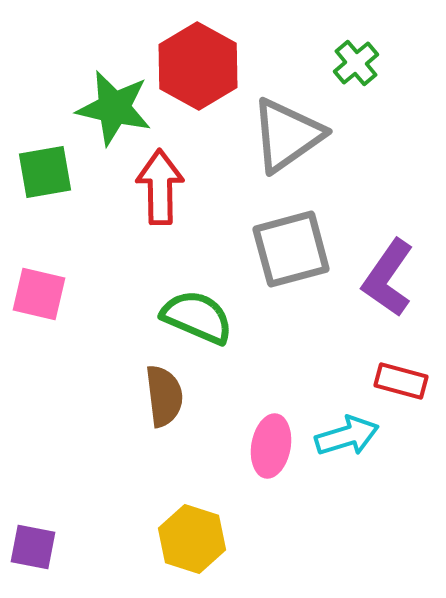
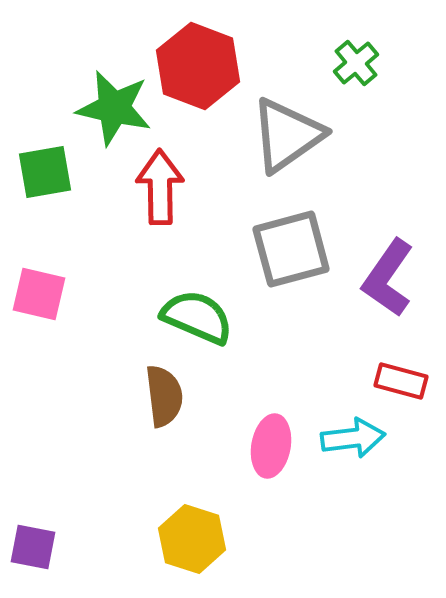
red hexagon: rotated 8 degrees counterclockwise
cyan arrow: moved 6 px right, 2 px down; rotated 10 degrees clockwise
